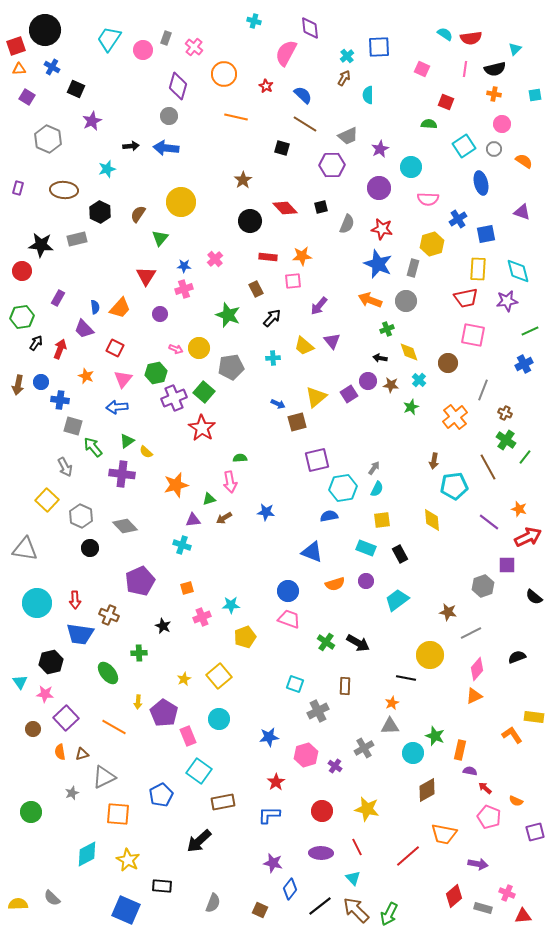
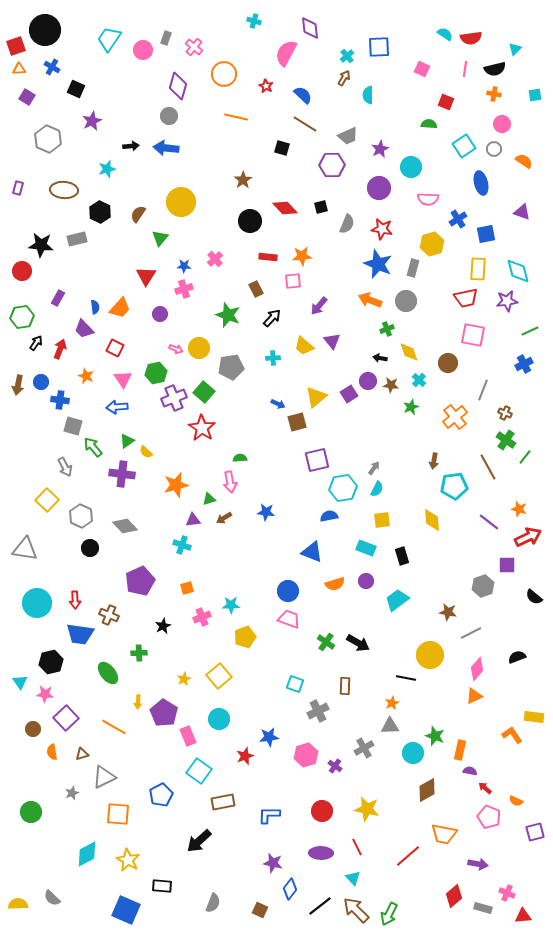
pink triangle at (123, 379): rotated 12 degrees counterclockwise
black rectangle at (400, 554): moved 2 px right, 2 px down; rotated 12 degrees clockwise
black star at (163, 626): rotated 21 degrees clockwise
orange semicircle at (60, 752): moved 8 px left
red star at (276, 782): moved 31 px left, 26 px up; rotated 12 degrees clockwise
